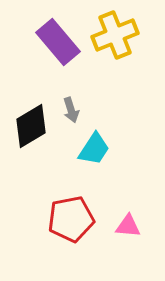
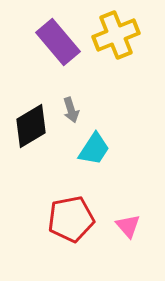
yellow cross: moved 1 px right
pink triangle: rotated 44 degrees clockwise
